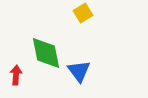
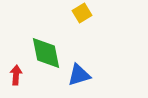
yellow square: moved 1 px left
blue triangle: moved 4 px down; rotated 50 degrees clockwise
